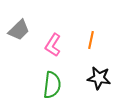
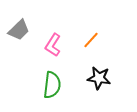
orange line: rotated 30 degrees clockwise
